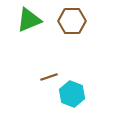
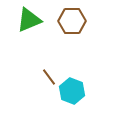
brown line: rotated 72 degrees clockwise
cyan hexagon: moved 3 px up
